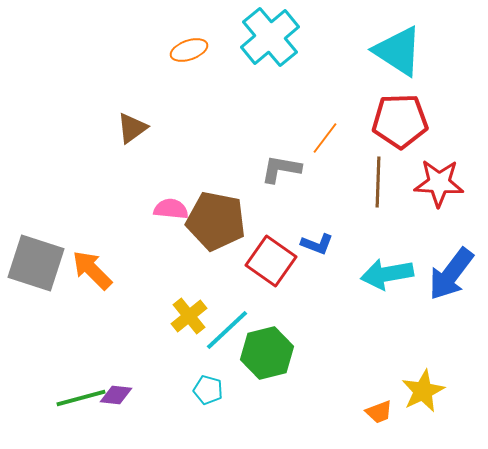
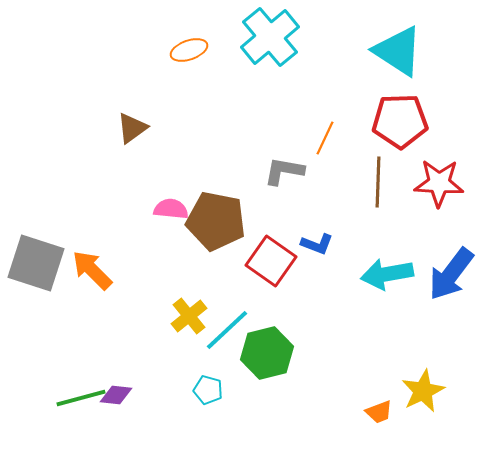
orange line: rotated 12 degrees counterclockwise
gray L-shape: moved 3 px right, 2 px down
